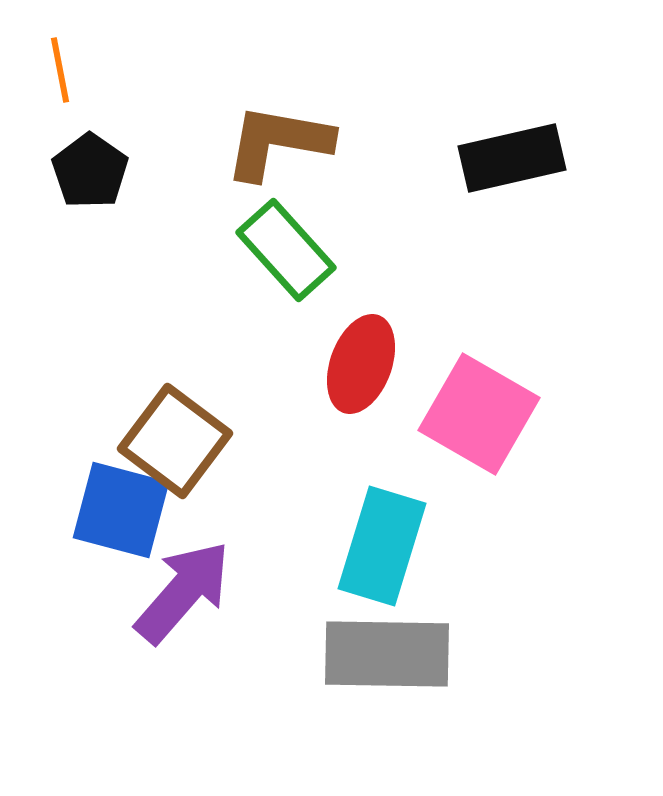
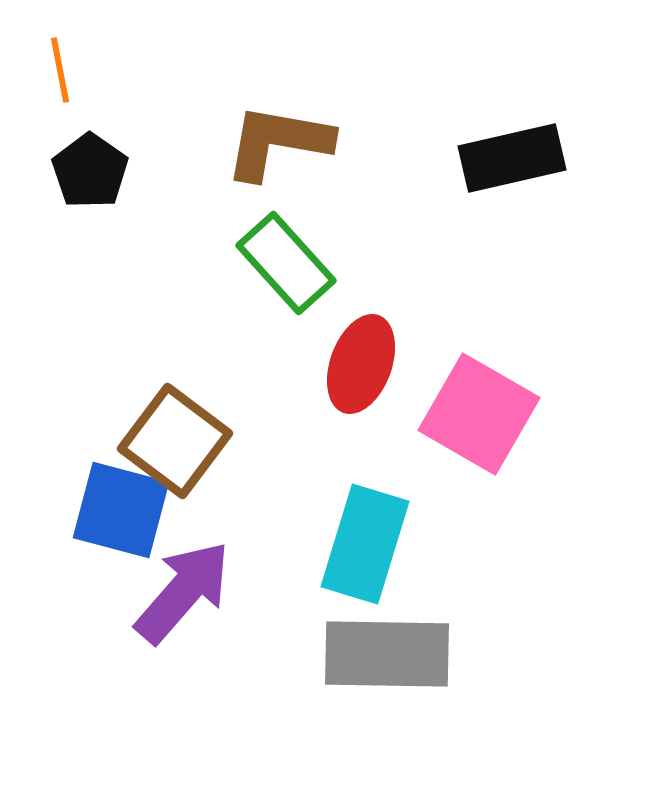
green rectangle: moved 13 px down
cyan rectangle: moved 17 px left, 2 px up
